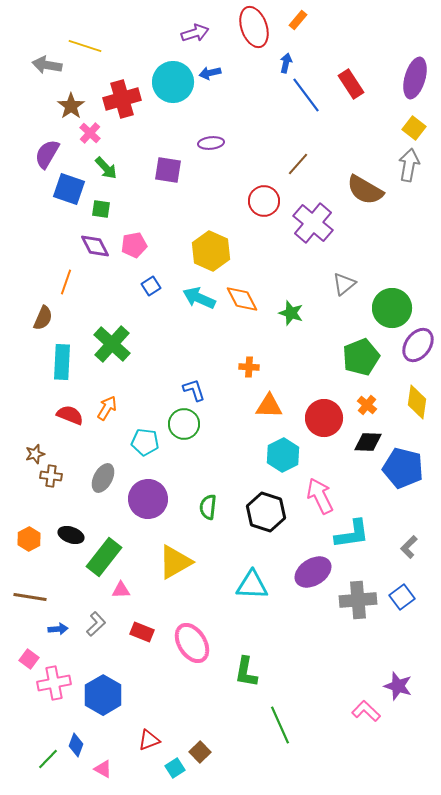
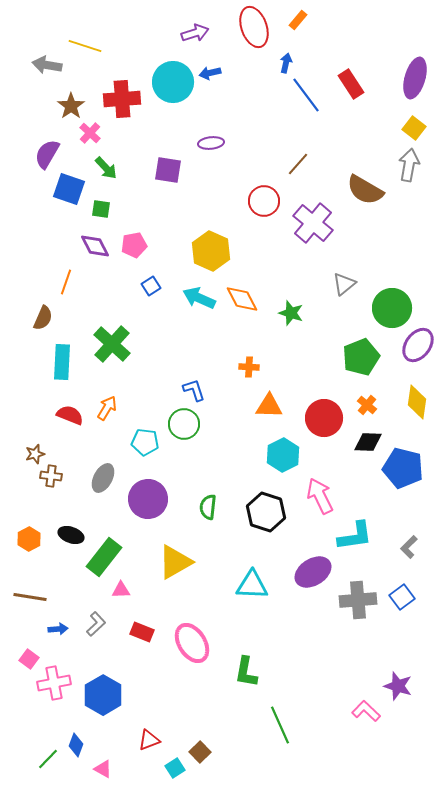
red cross at (122, 99): rotated 12 degrees clockwise
cyan L-shape at (352, 534): moved 3 px right, 2 px down
